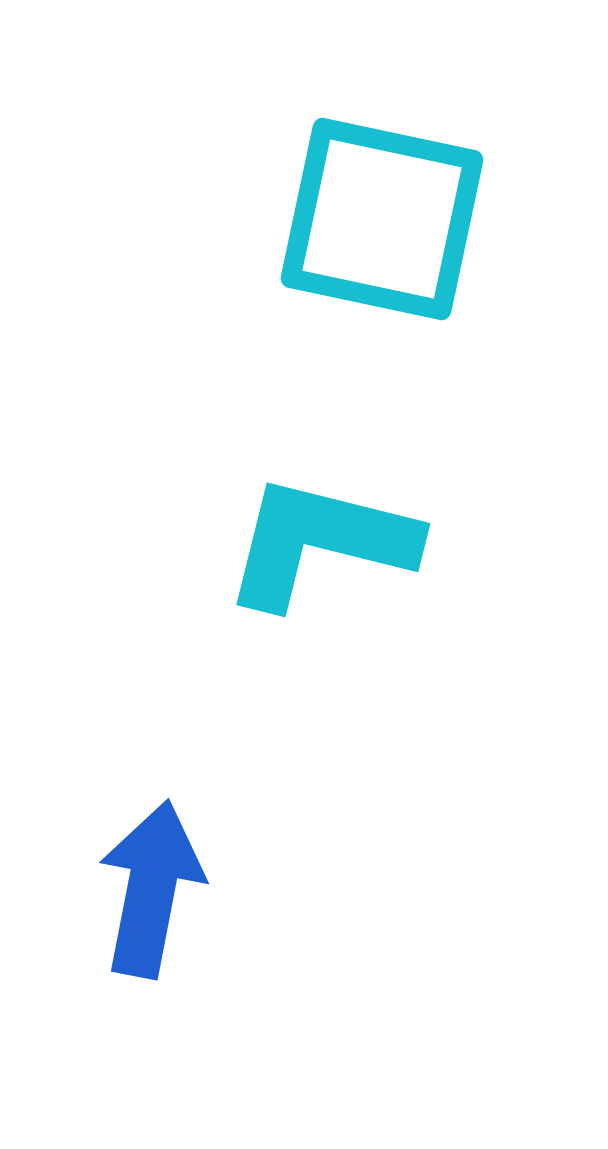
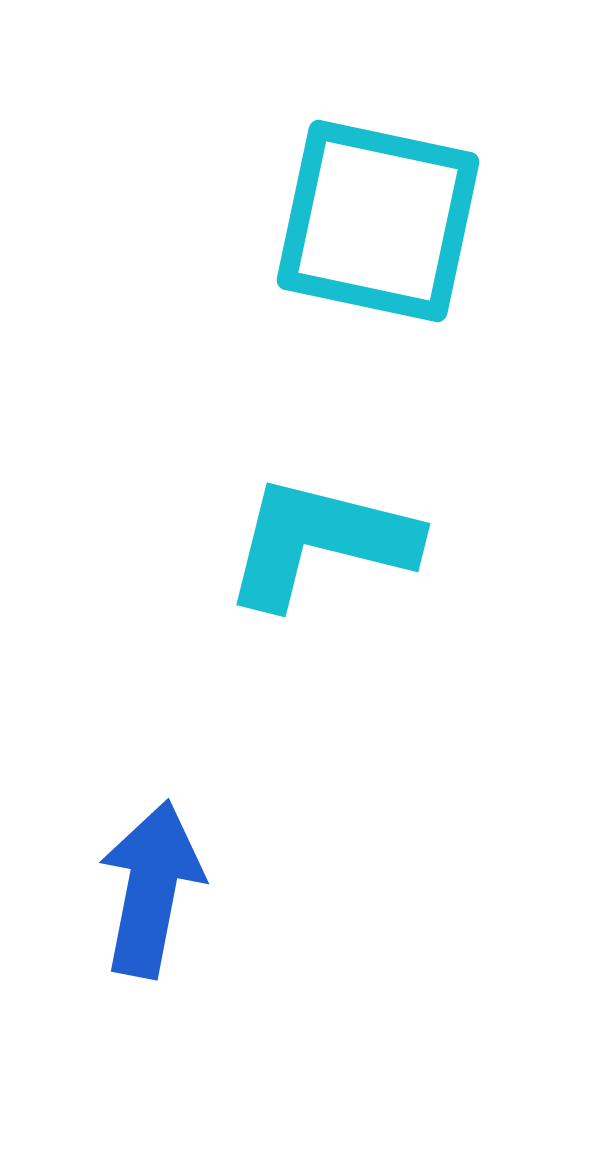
cyan square: moved 4 px left, 2 px down
